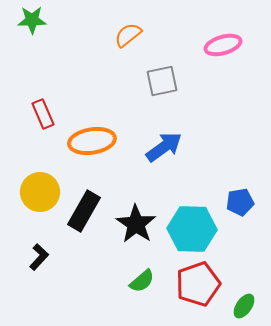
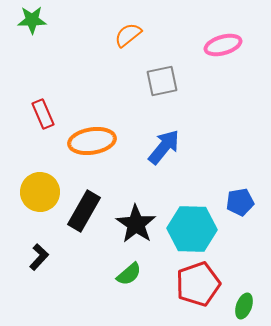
blue arrow: rotated 15 degrees counterclockwise
green semicircle: moved 13 px left, 7 px up
green ellipse: rotated 15 degrees counterclockwise
